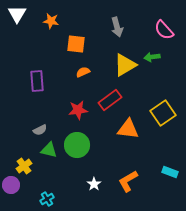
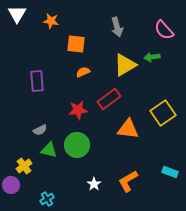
red rectangle: moved 1 px left, 1 px up
